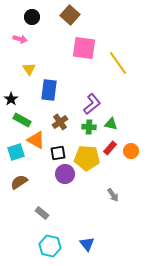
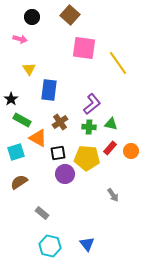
orange triangle: moved 2 px right, 2 px up
